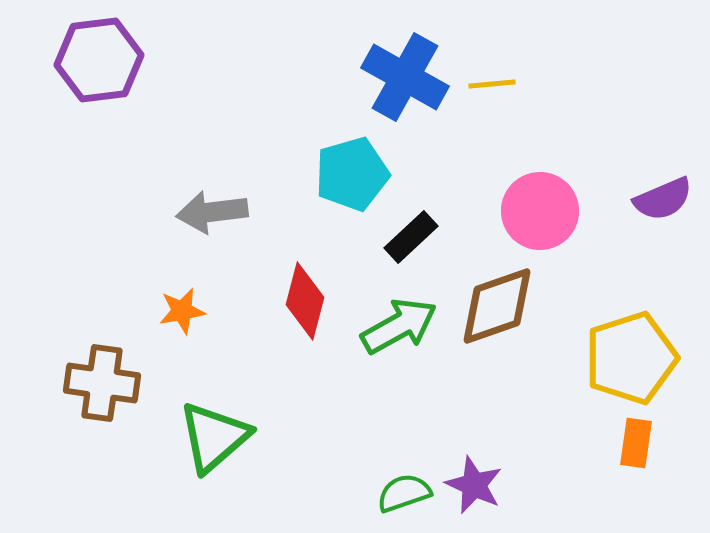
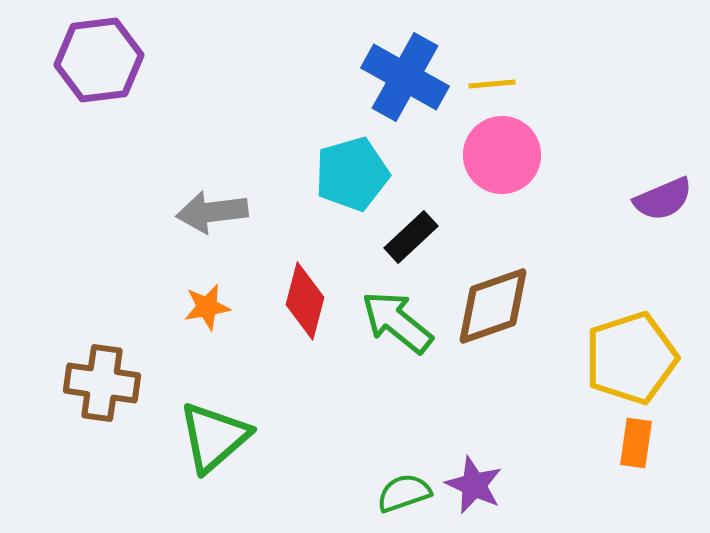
pink circle: moved 38 px left, 56 px up
brown diamond: moved 4 px left
orange star: moved 25 px right, 4 px up
green arrow: moved 2 px left, 4 px up; rotated 112 degrees counterclockwise
